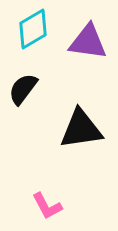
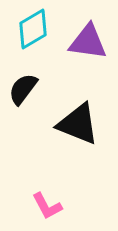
black triangle: moved 3 px left, 5 px up; rotated 30 degrees clockwise
